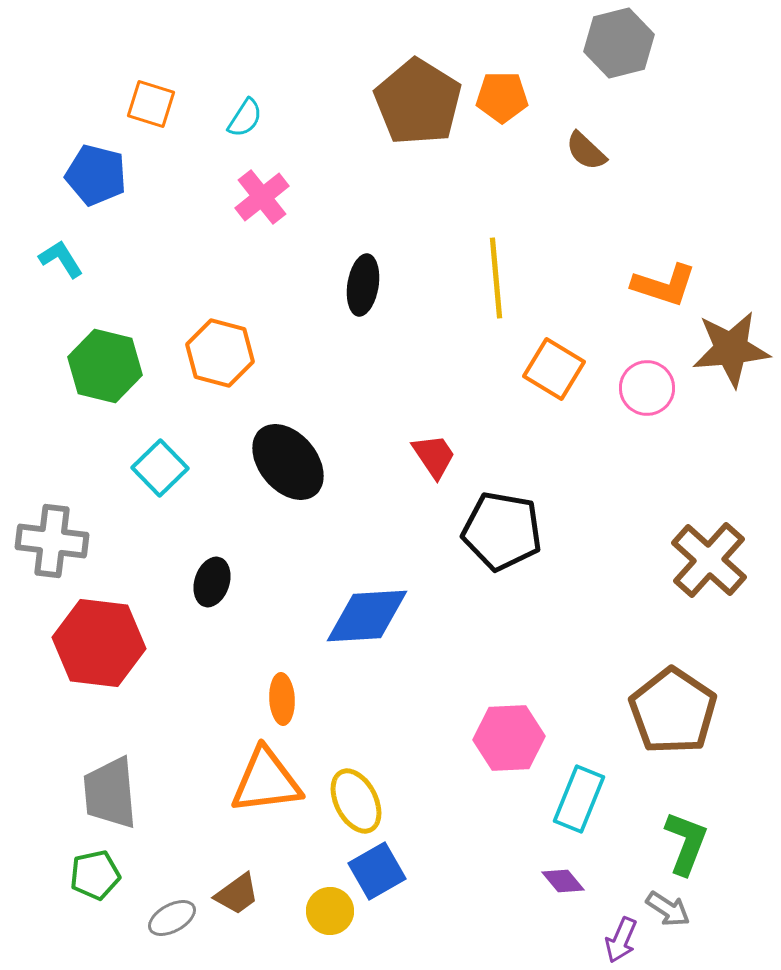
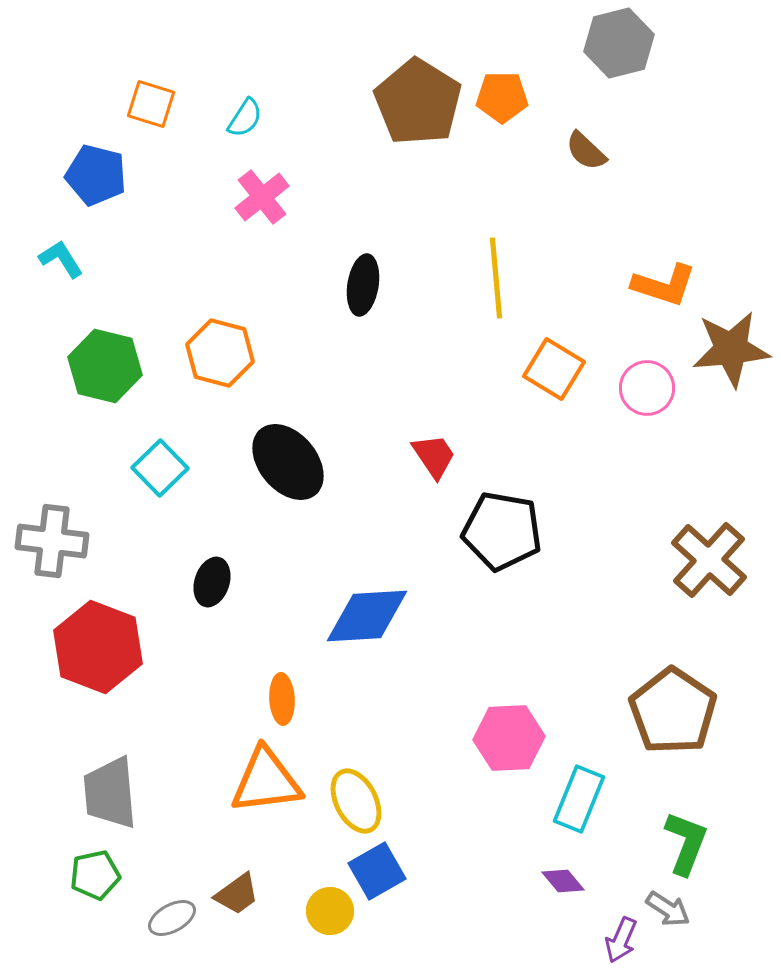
red hexagon at (99, 643): moved 1 px left, 4 px down; rotated 14 degrees clockwise
